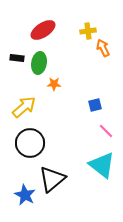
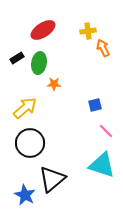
black rectangle: rotated 40 degrees counterclockwise
yellow arrow: moved 1 px right, 1 px down
cyan triangle: rotated 20 degrees counterclockwise
